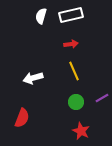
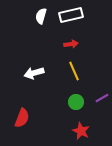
white arrow: moved 1 px right, 5 px up
